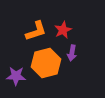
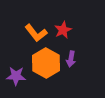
orange L-shape: moved 2 px down; rotated 70 degrees clockwise
purple arrow: moved 1 px left, 6 px down
orange hexagon: rotated 16 degrees counterclockwise
